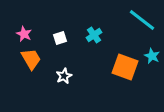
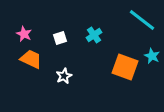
orange trapezoid: rotated 35 degrees counterclockwise
